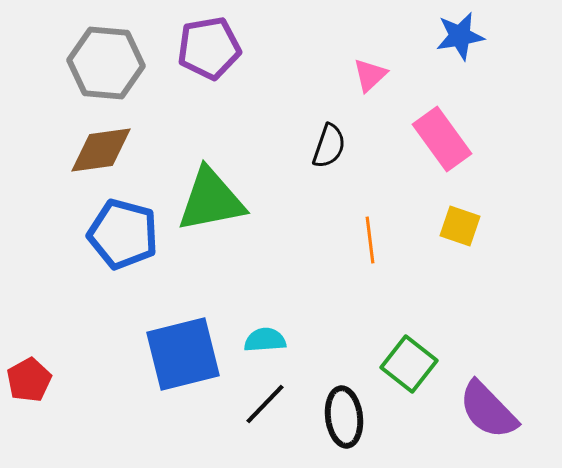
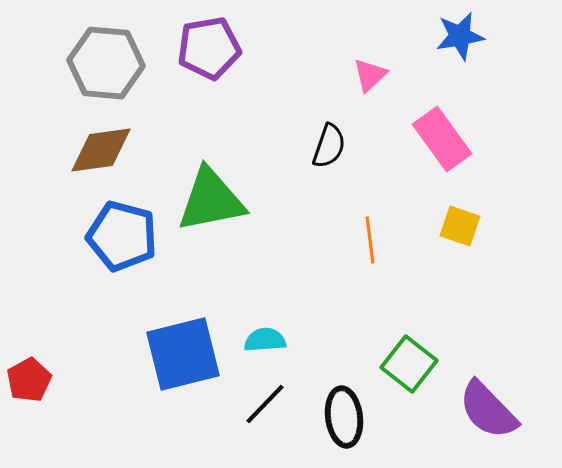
blue pentagon: moved 1 px left, 2 px down
